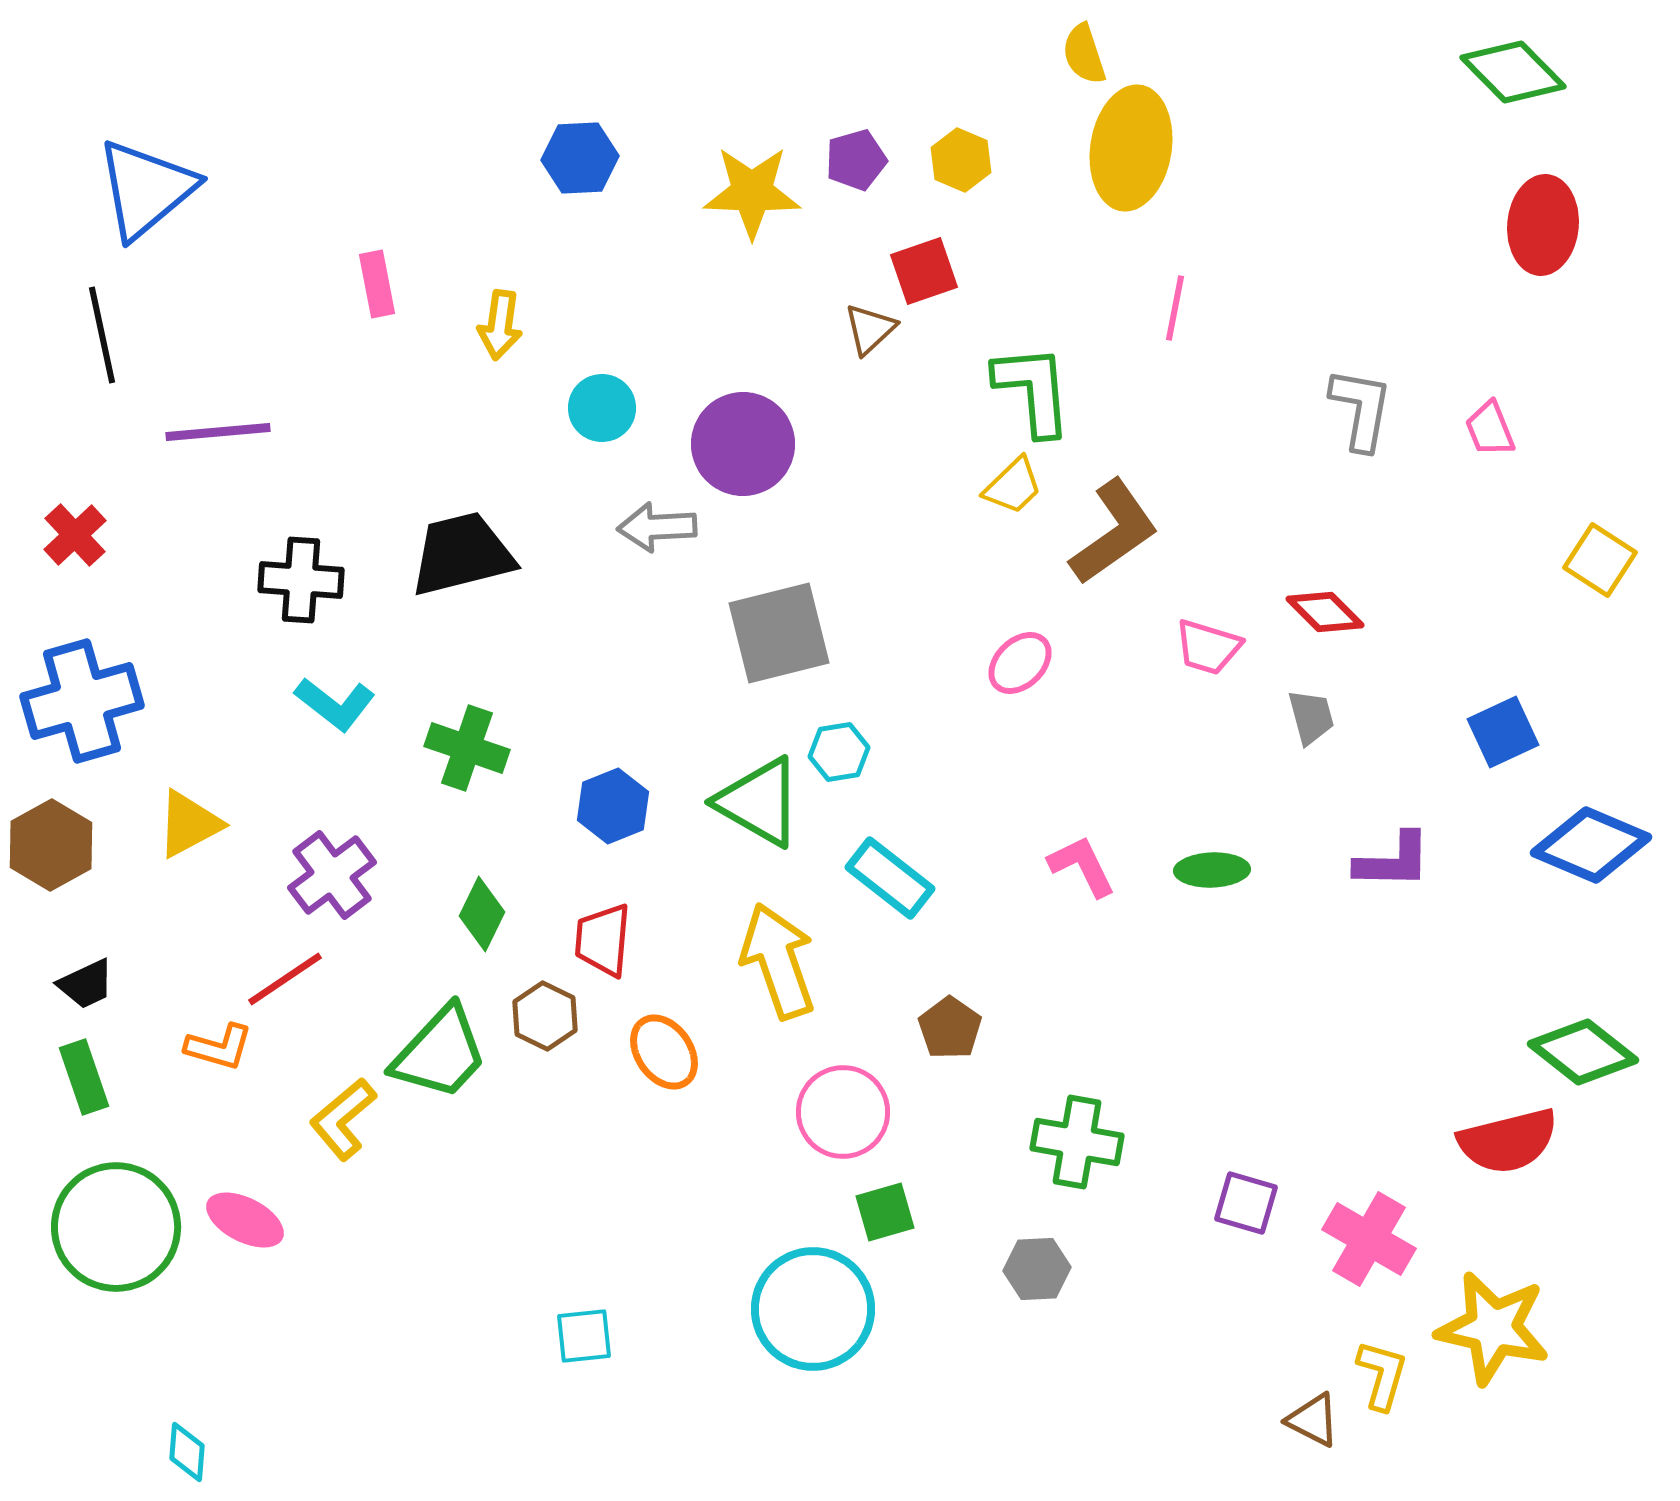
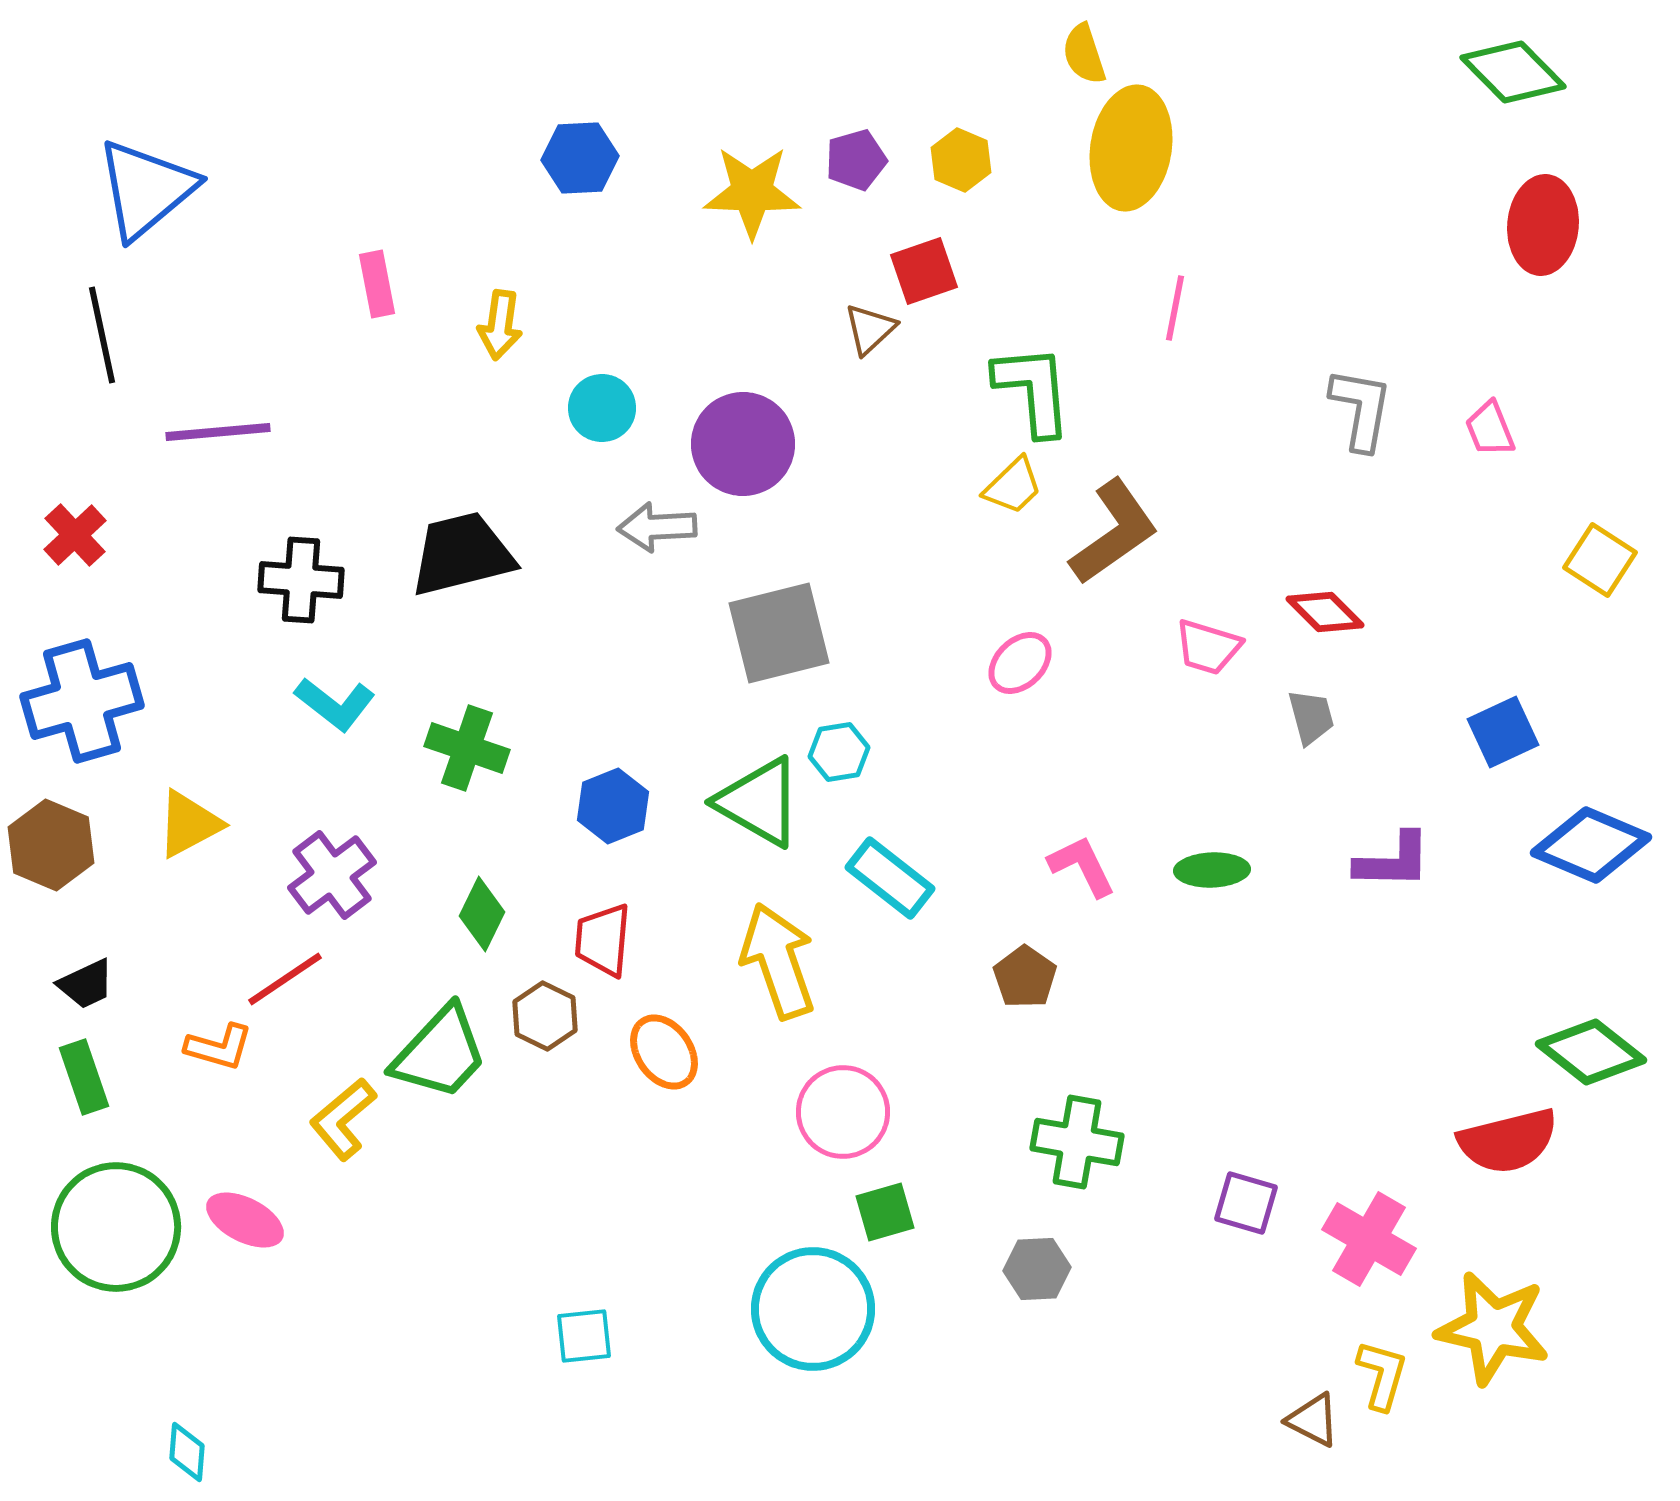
brown hexagon at (51, 845): rotated 8 degrees counterclockwise
brown pentagon at (950, 1028): moved 75 px right, 51 px up
green diamond at (1583, 1052): moved 8 px right
